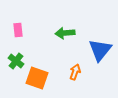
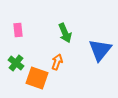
green arrow: rotated 108 degrees counterclockwise
green cross: moved 2 px down
orange arrow: moved 18 px left, 10 px up
